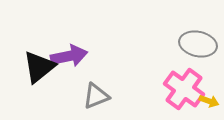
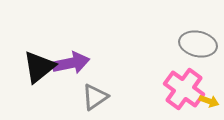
purple arrow: moved 2 px right, 7 px down
gray triangle: moved 1 px left, 1 px down; rotated 12 degrees counterclockwise
